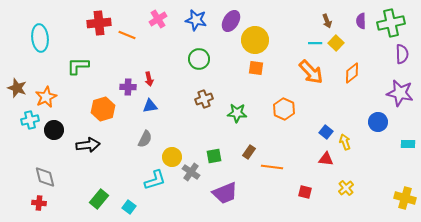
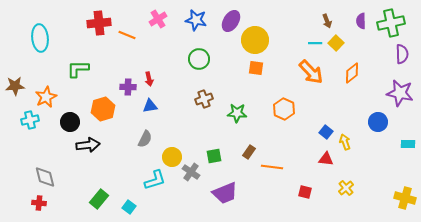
green L-shape at (78, 66): moved 3 px down
brown star at (17, 88): moved 2 px left, 2 px up; rotated 24 degrees counterclockwise
black circle at (54, 130): moved 16 px right, 8 px up
